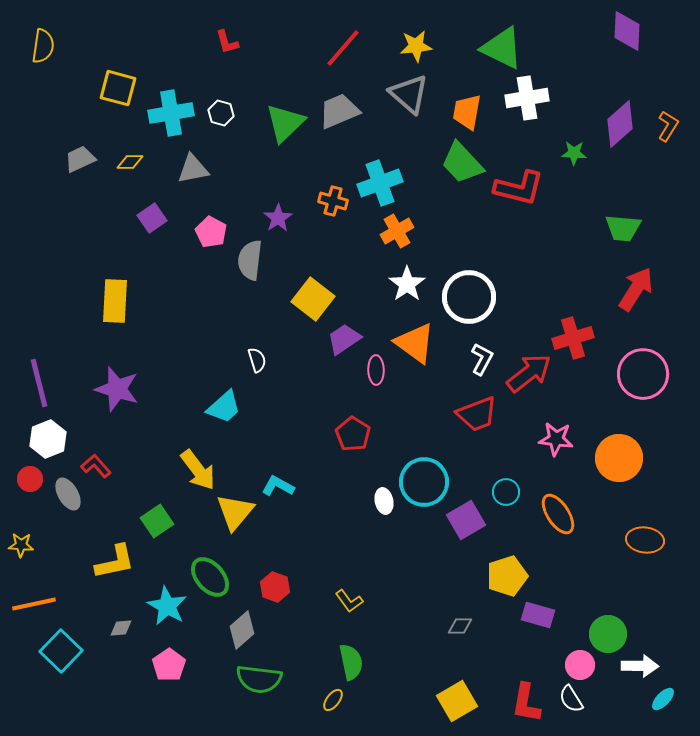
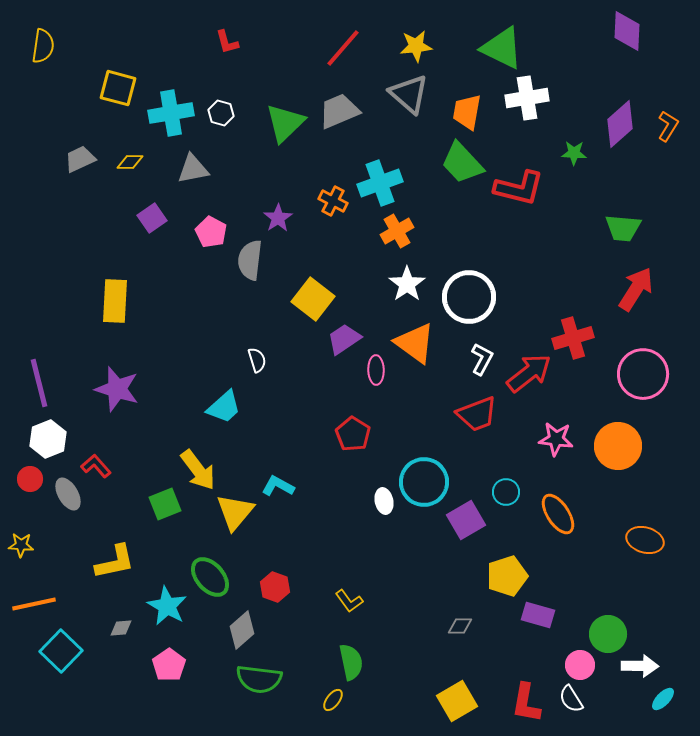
orange cross at (333, 201): rotated 12 degrees clockwise
orange circle at (619, 458): moved 1 px left, 12 px up
green square at (157, 521): moved 8 px right, 17 px up; rotated 12 degrees clockwise
orange ellipse at (645, 540): rotated 9 degrees clockwise
